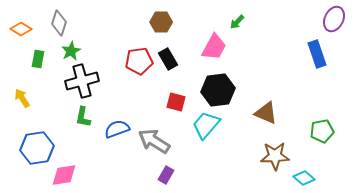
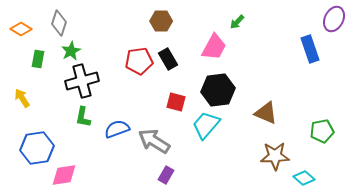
brown hexagon: moved 1 px up
blue rectangle: moved 7 px left, 5 px up
